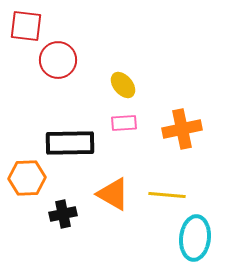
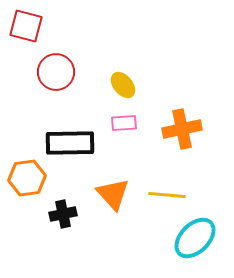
red square: rotated 8 degrees clockwise
red circle: moved 2 px left, 12 px down
orange hexagon: rotated 6 degrees counterclockwise
orange triangle: rotated 18 degrees clockwise
cyan ellipse: rotated 39 degrees clockwise
